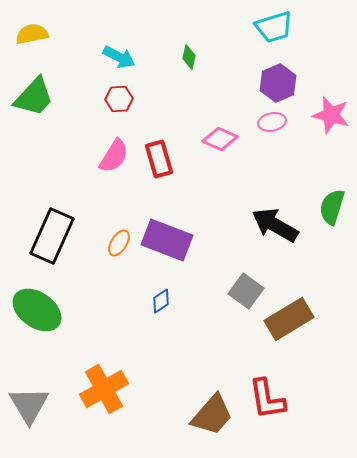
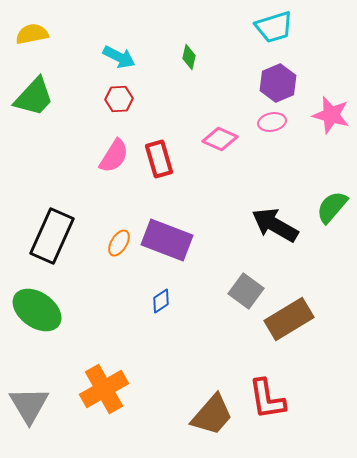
green semicircle: rotated 24 degrees clockwise
